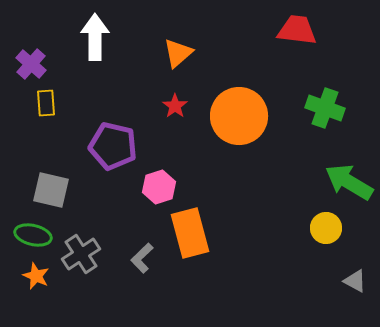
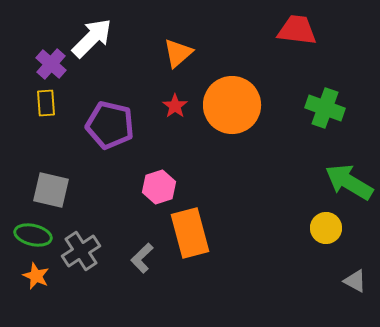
white arrow: moved 3 px left, 1 px down; rotated 45 degrees clockwise
purple cross: moved 20 px right
orange circle: moved 7 px left, 11 px up
purple pentagon: moved 3 px left, 21 px up
gray cross: moved 3 px up
